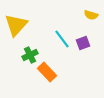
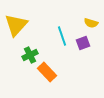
yellow semicircle: moved 8 px down
cyan line: moved 3 px up; rotated 18 degrees clockwise
